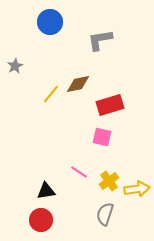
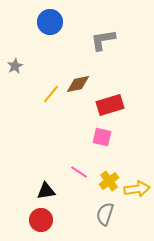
gray L-shape: moved 3 px right
